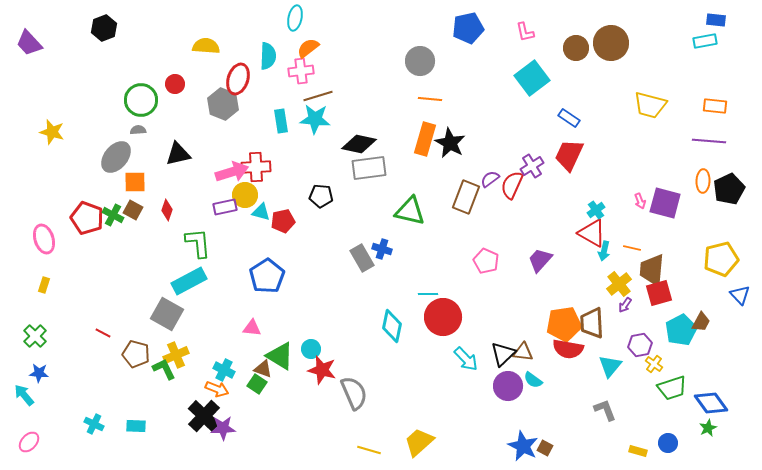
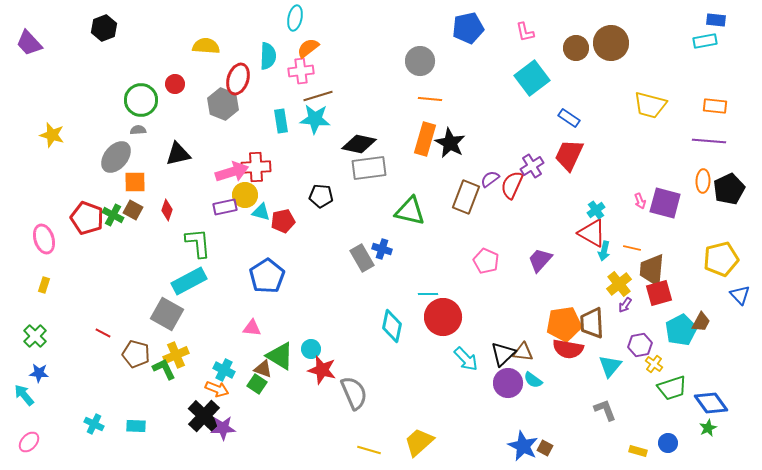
yellow star at (52, 132): moved 3 px down
purple circle at (508, 386): moved 3 px up
